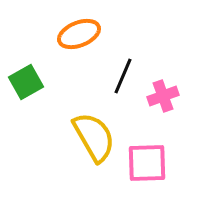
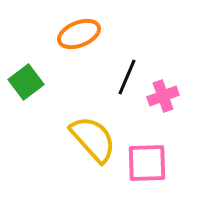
black line: moved 4 px right, 1 px down
green square: rotated 8 degrees counterclockwise
yellow semicircle: moved 1 px left, 2 px down; rotated 12 degrees counterclockwise
